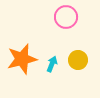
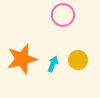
pink circle: moved 3 px left, 2 px up
cyan arrow: moved 1 px right
